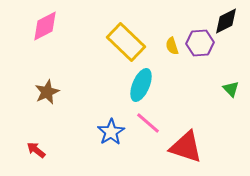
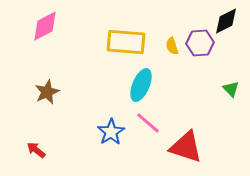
yellow rectangle: rotated 39 degrees counterclockwise
